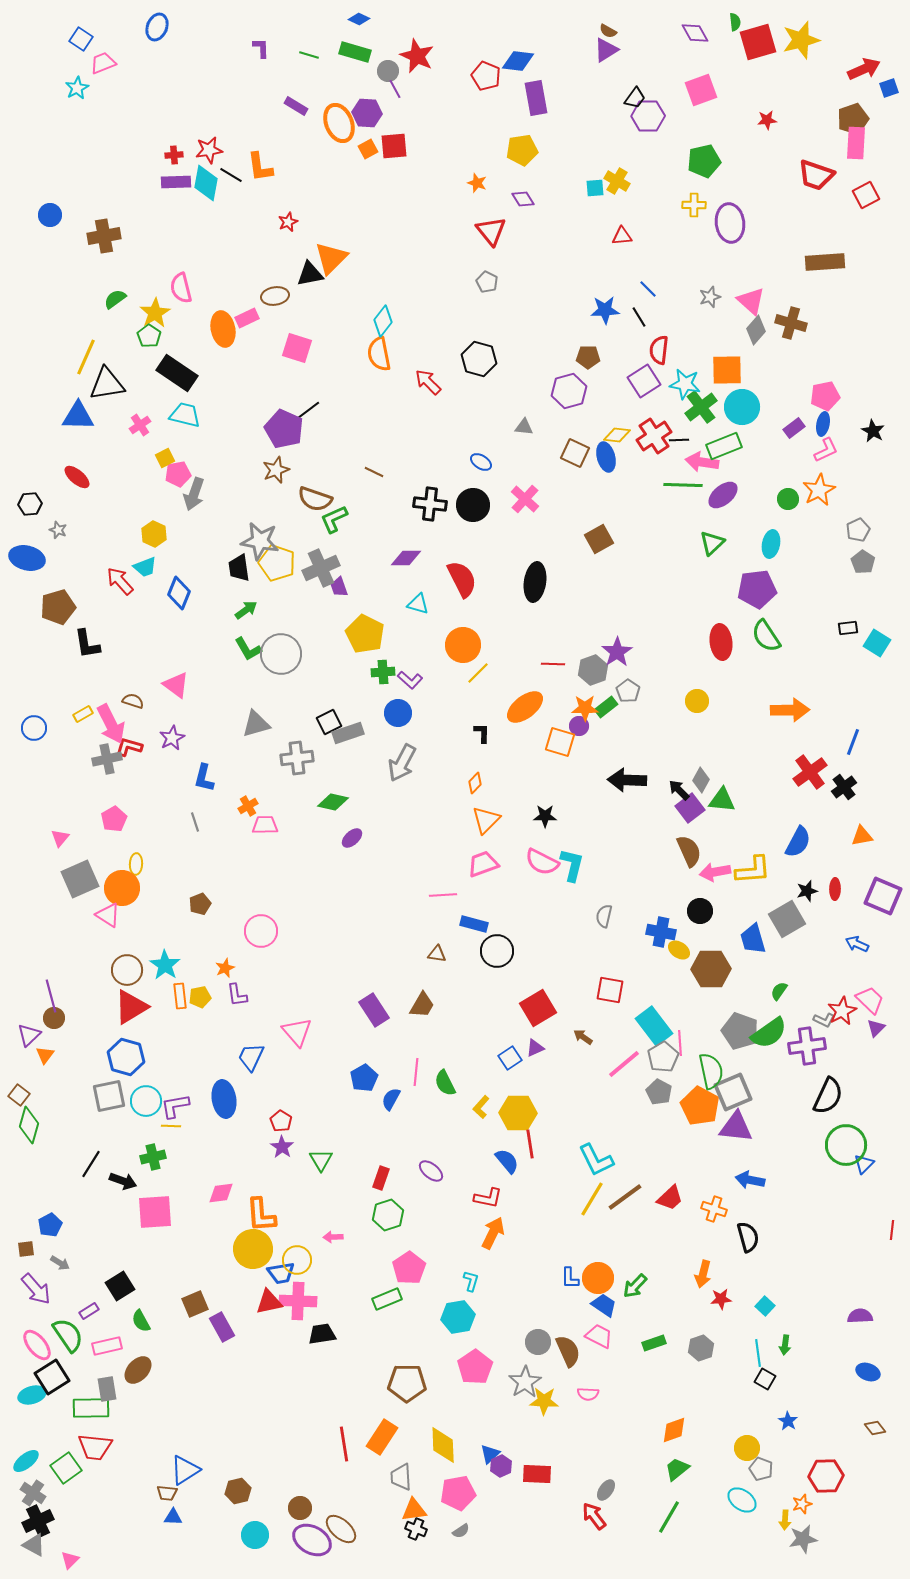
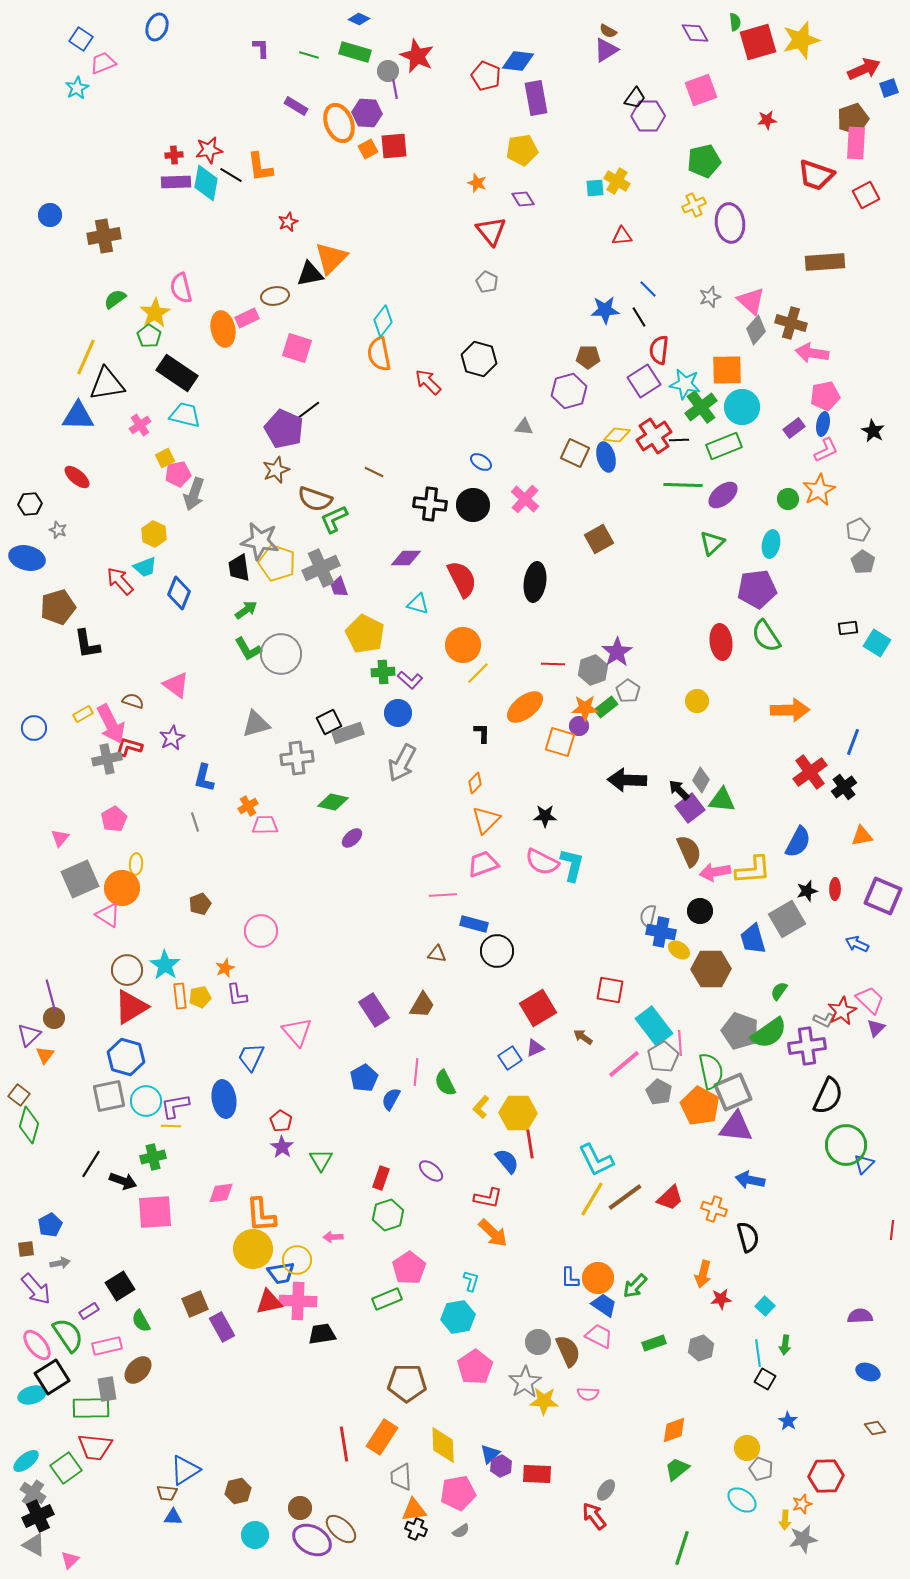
purple line at (395, 89): rotated 18 degrees clockwise
yellow cross at (694, 205): rotated 25 degrees counterclockwise
pink arrow at (702, 462): moved 110 px right, 109 px up
gray semicircle at (604, 916): moved 44 px right
orange arrow at (493, 1233): rotated 108 degrees clockwise
gray arrow at (60, 1263): rotated 42 degrees counterclockwise
green line at (669, 1517): moved 13 px right, 31 px down; rotated 12 degrees counterclockwise
black cross at (38, 1521): moved 5 px up
